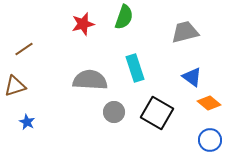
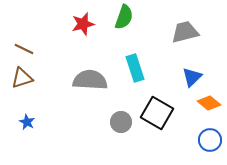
brown line: rotated 60 degrees clockwise
blue triangle: rotated 40 degrees clockwise
brown triangle: moved 7 px right, 8 px up
gray circle: moved 7 px right, 10 px down
